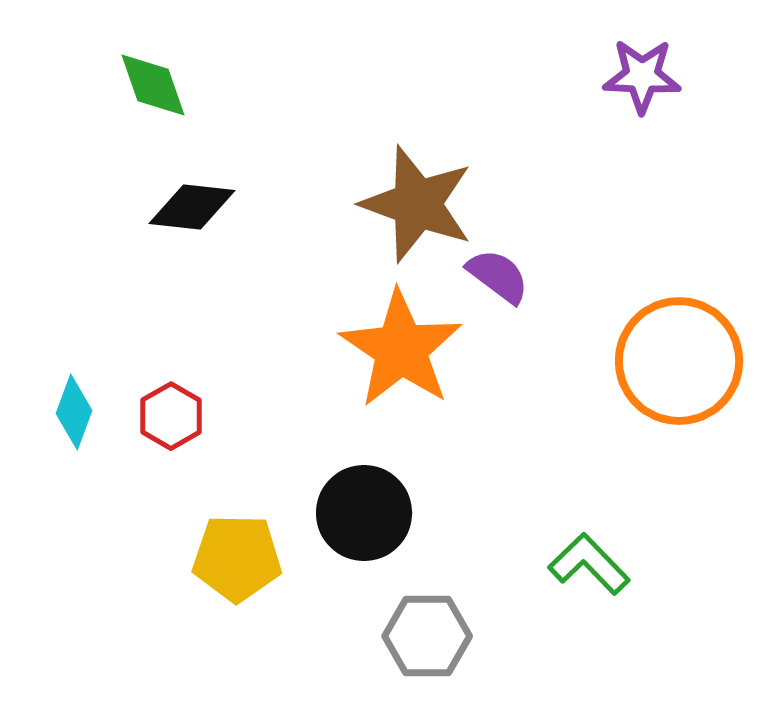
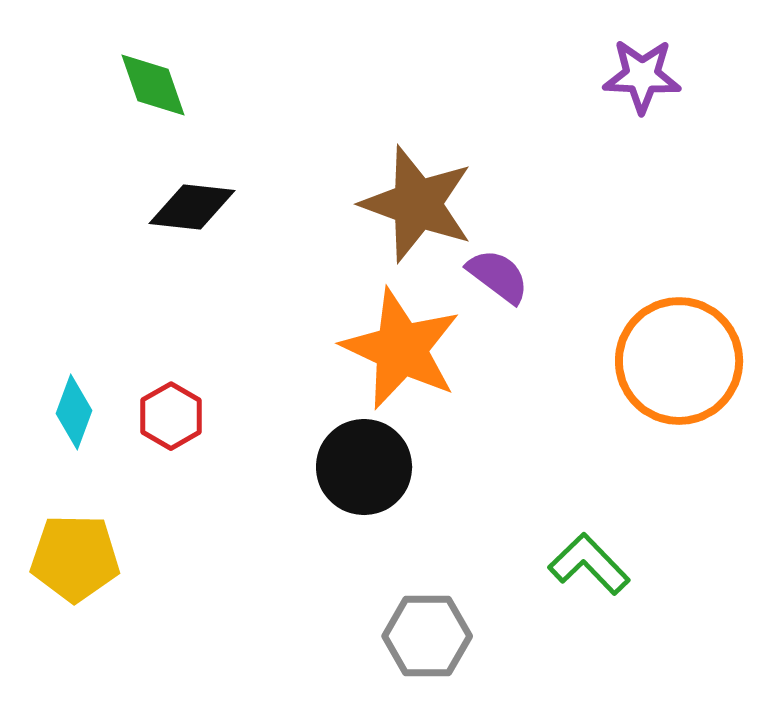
orange star: rotated 9 degrees counterclockwise
black circle: moved 46 px up
yellow pentagon: moved 162 px left
